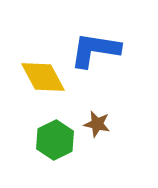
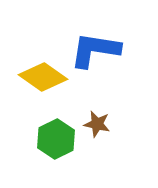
yellow diamond: rotated 27 degrees counterclockwise
green hexagon: moved 1 px right, 1 px up
